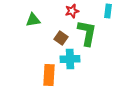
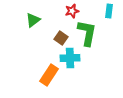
cyan rectangle: moved 1 px right
green triangle: rotated 28 degrees counterclockwise
cyan cross: moved 1 px up
orange rectangle: rotated 30 degrees clockwise
